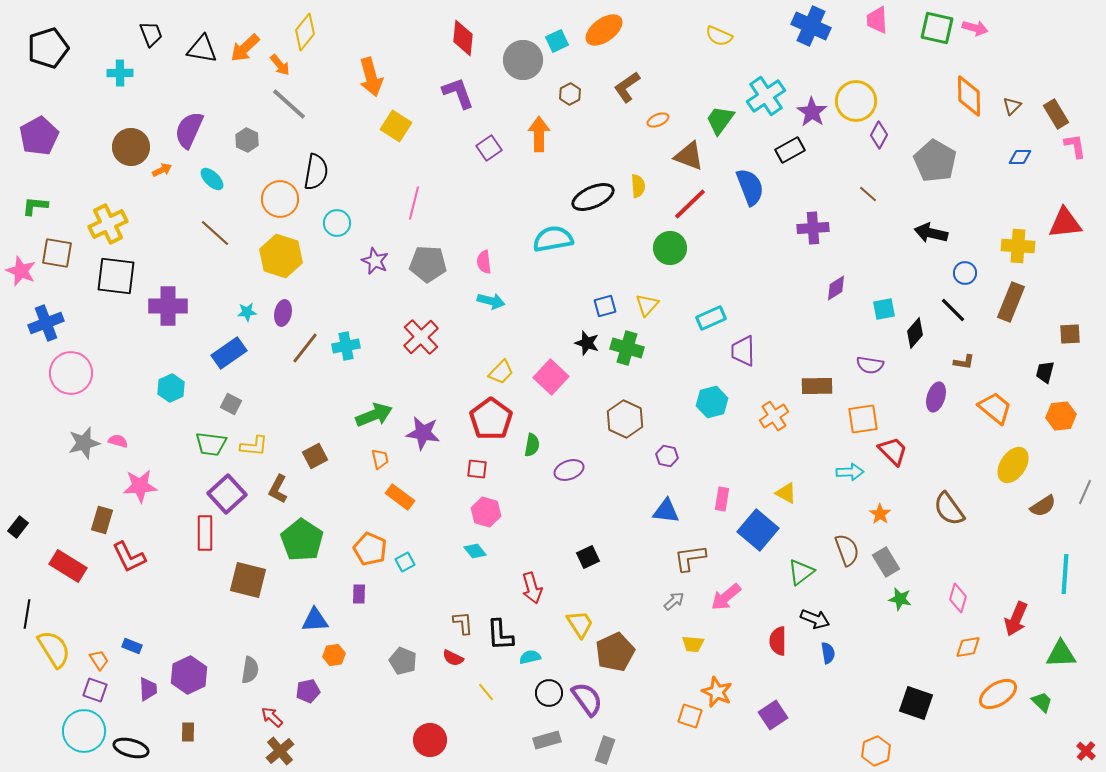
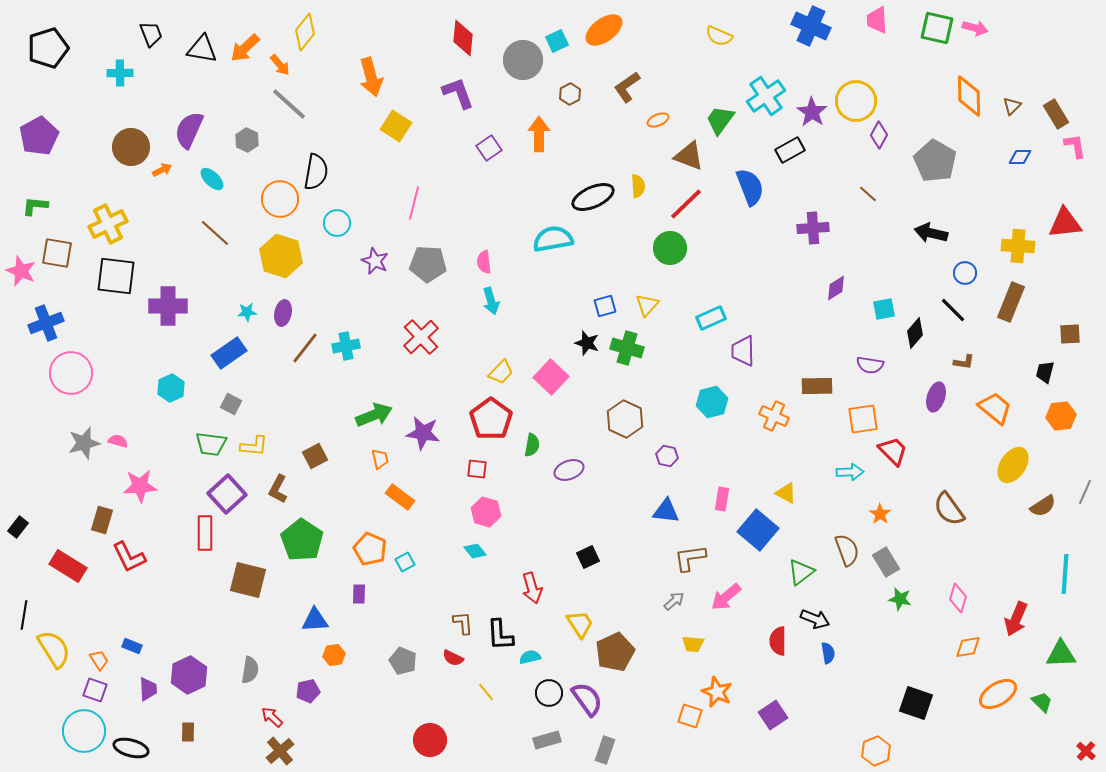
red line at (690, 204): moved 4 px left
cyan arrow at (491, 301): rotated 60 degrees clockwise
orange cross at (774, 416): rotated 32 degrees counterclockwise
black line at (27, 614): moved 3 px left, 1 px down
